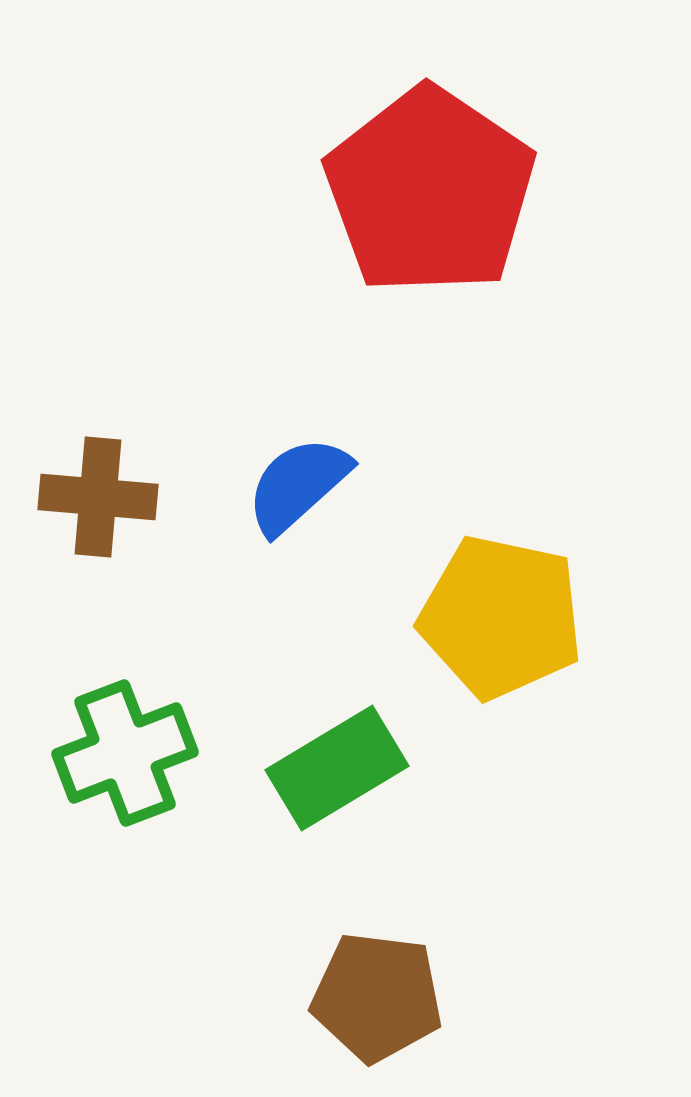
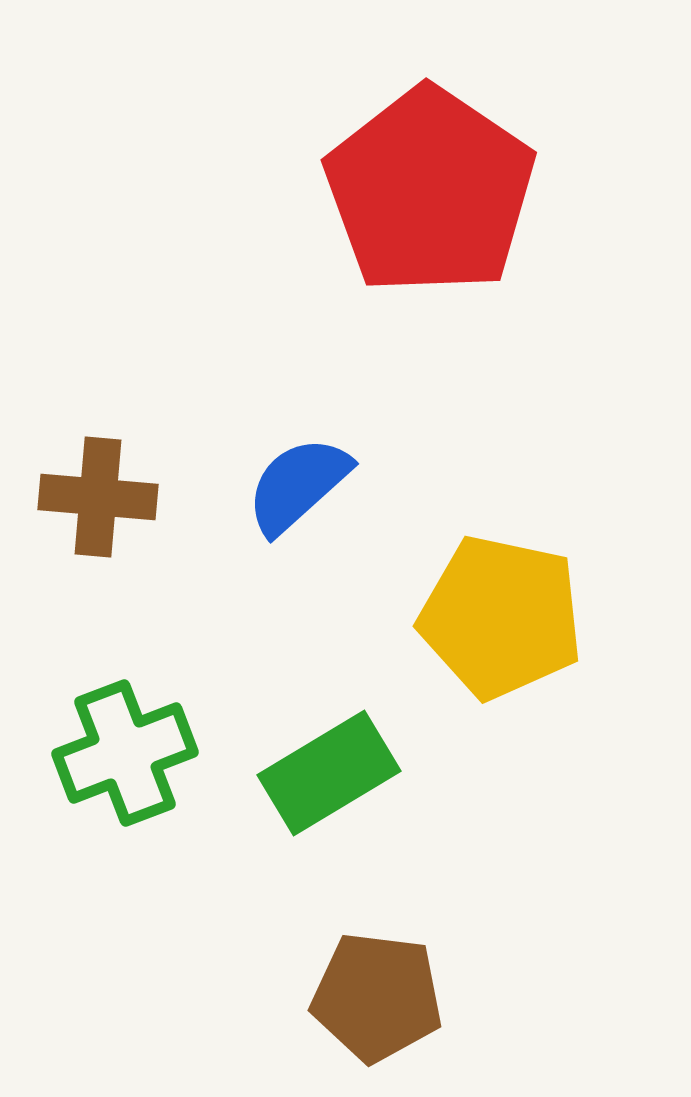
green rectangle: moved 8 px left, 5 px down
